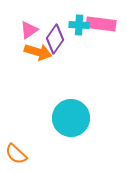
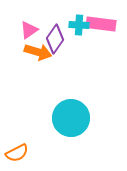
orange semicircle: moved 1 px right, 1 px up; rotated 70 degrees counterclockwise
